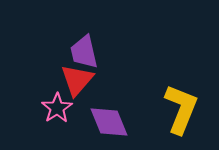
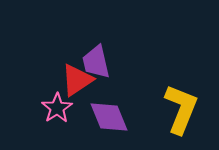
purple trapezoid: moved 12 px right, 10 px down
red triangle: rotated 15 degrees clockwise
purple diamond: moved 5 px up
